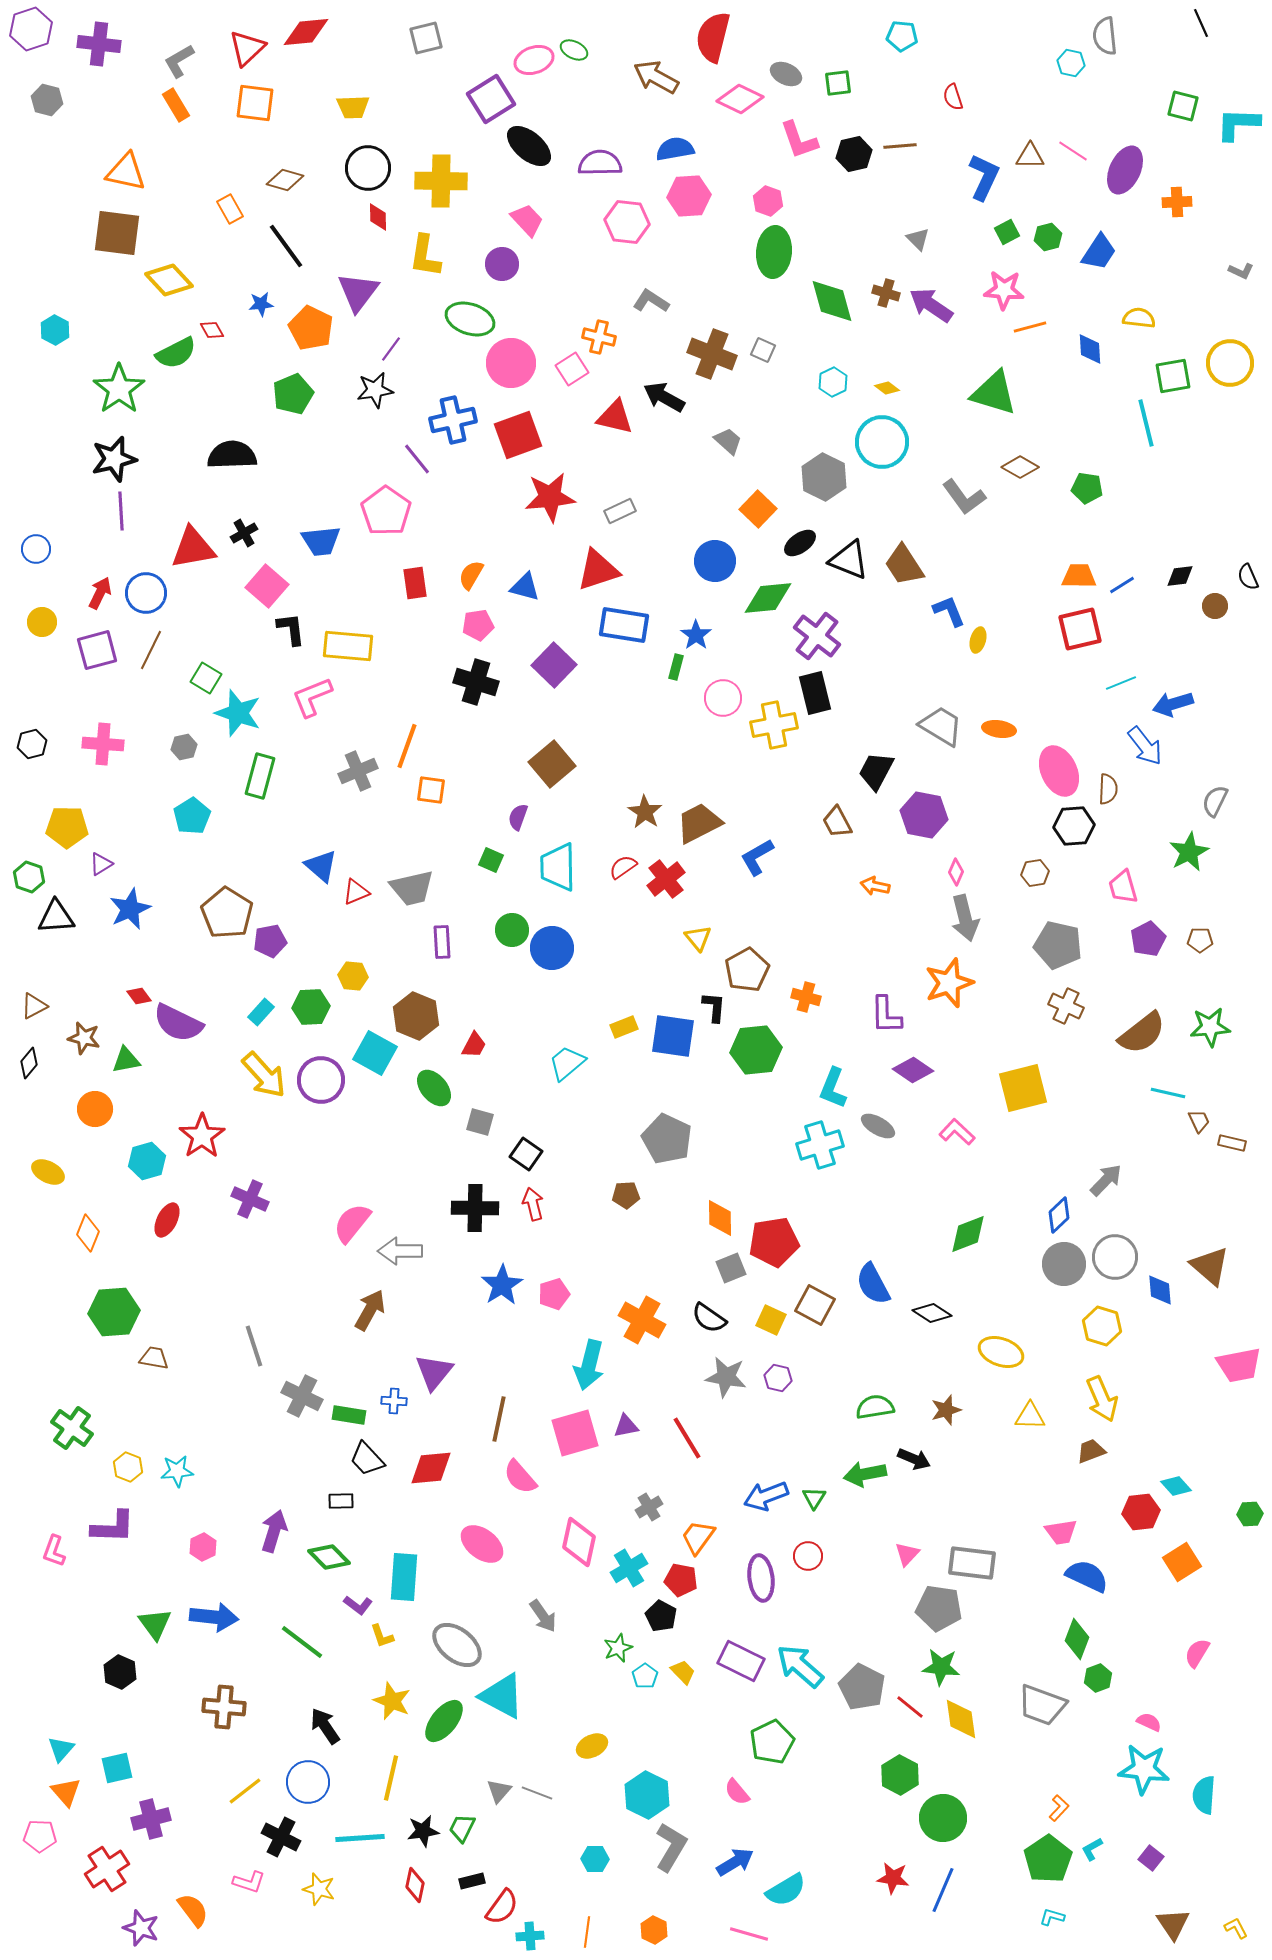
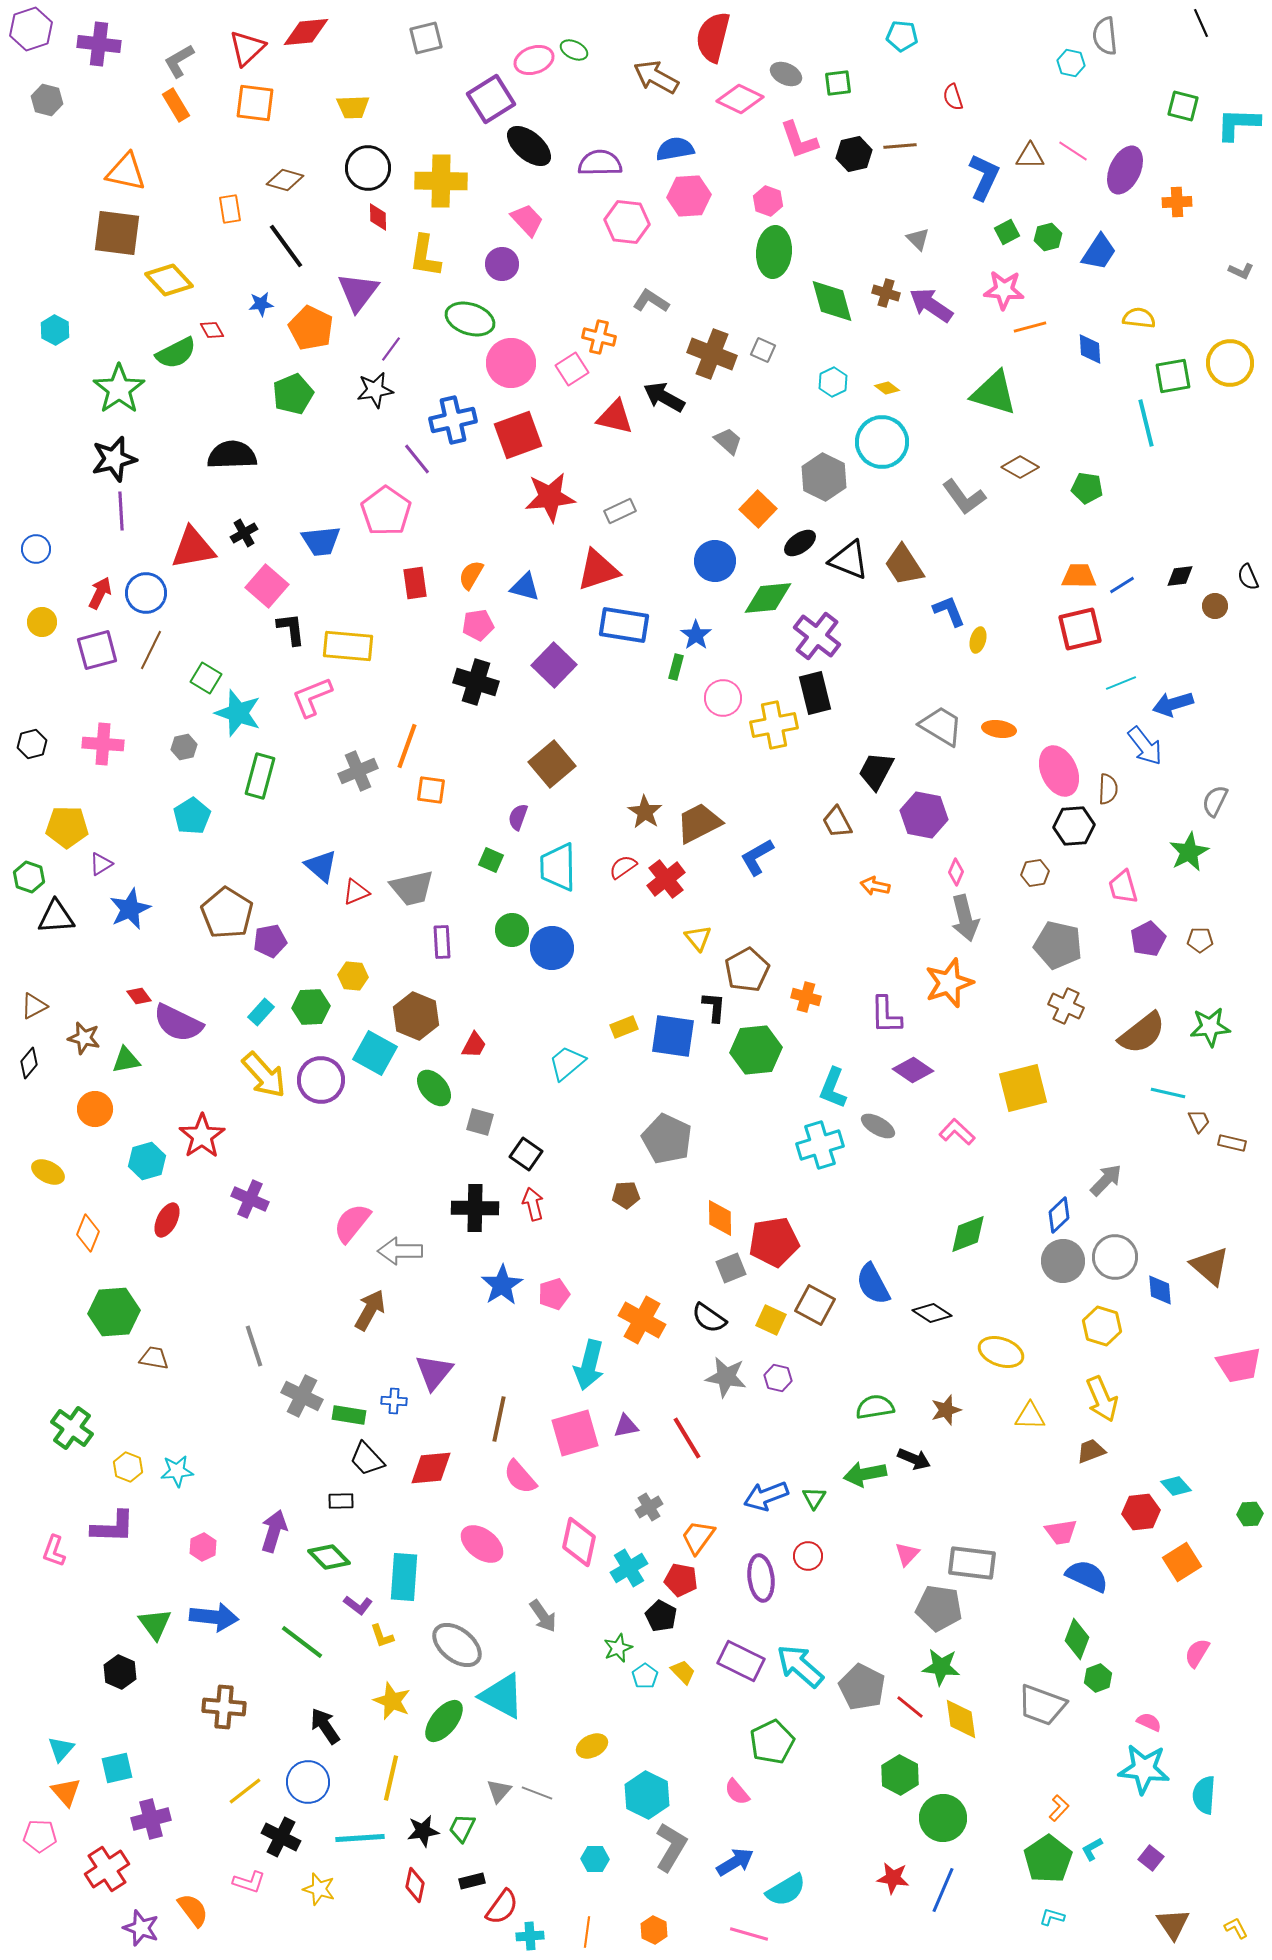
orange rectangle at (230, 209): rotated 20 degrees clockwise
gray circle at (1064, 1264): moved 1 px left, 3 px up
